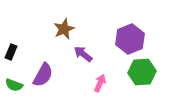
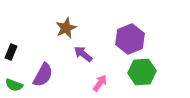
brown star: moved 2 px right, 1 px up
pink arrow: rotated 12 degrees clockwise
